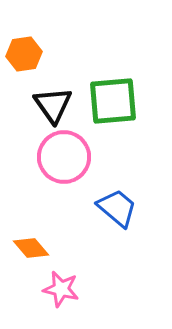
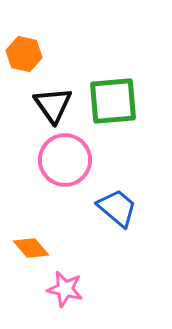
orange hexagon: rotated 20 degrees clockwise
pink circle: moved 1 px right, 3 px down
pink star: moved 4 px right
